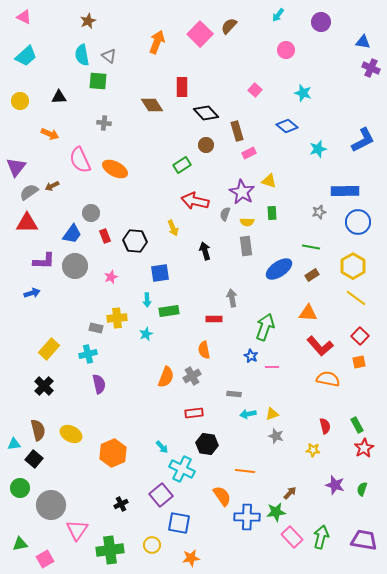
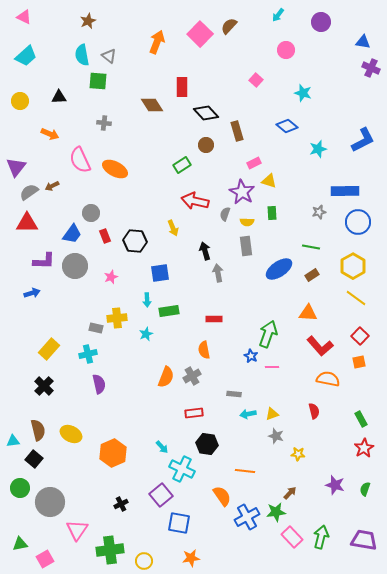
pink square at (255, 90): moved 1 px right, 10 px up
pink rectangle at (249, 153): moved 5 px right, 10 px down
gray arrow at (232, 298): moved 14 px left, 25 px up
green arrow at (265, 327): moved 3 px right, 7 px down
green rectangle at (357, 425): moved 4 px right, 6 px up
red semicircle at (325, 426): moved 11 px left, 15 px up
cyan triangle at (14, 444): moved 1 px left, 3 px up
yellow star at (313, 450): moved 15 px left, 4 px down
green semicircle at (362, 489): moved 3 px right
gray circle at (51, 505): moved 1 px left, 3 px up
blue cross at (247, 517): rotated 30 degrees counterclockwise
yellow circle at (152, 545): moved 8 px left, 16 px down
